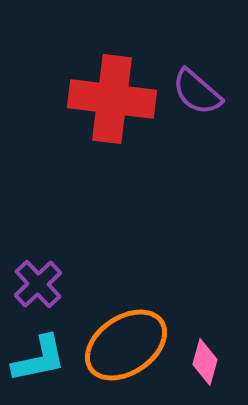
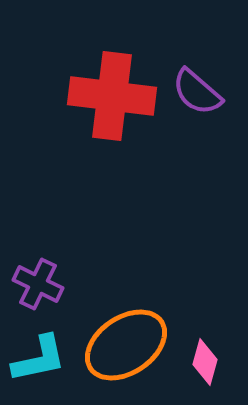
red cross: moved 3 px up
purple cross: rotated 21 degrees counterclockwise
